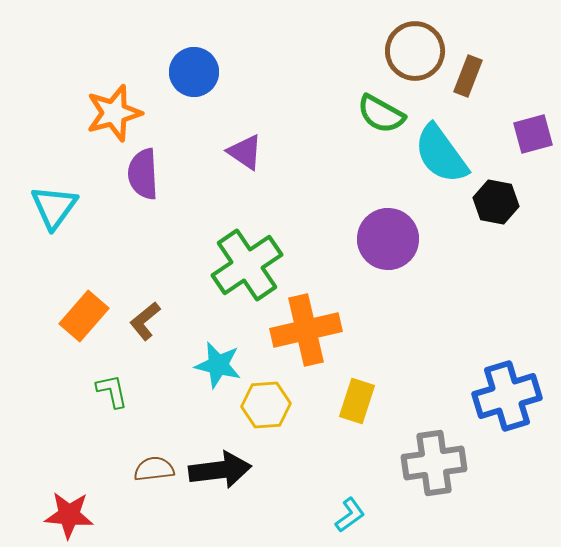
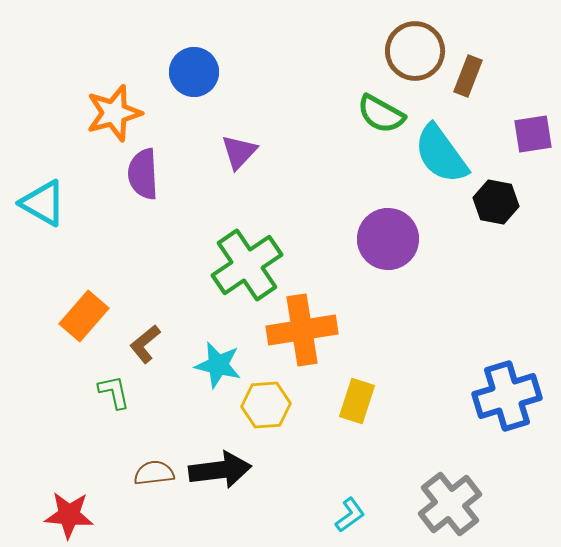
purple square: rotated 6 degrees clockwise
purple triangle: moved 6 px left; rotated 39 degrees clockwise
cyan triangle: moved 11 px left, 4 px up; rotated 36 degrees counterclockwise
brown L-shape: moved 23 px down
orange cross: moved 4 px left; rotated 4 degrees clockwise
green L-shape: moved 2 px right, 1 px down
gray cross: moved 16 px right, 41 px down; rotated 30 degrees counterclockwise
brown semicircle: moved 4 px down
